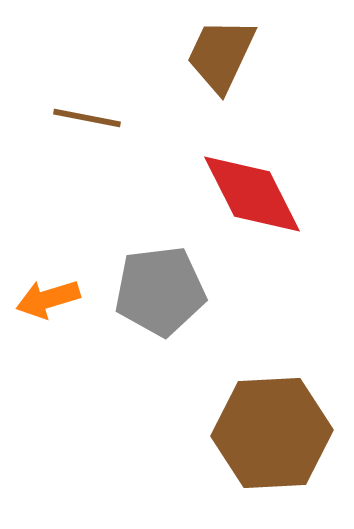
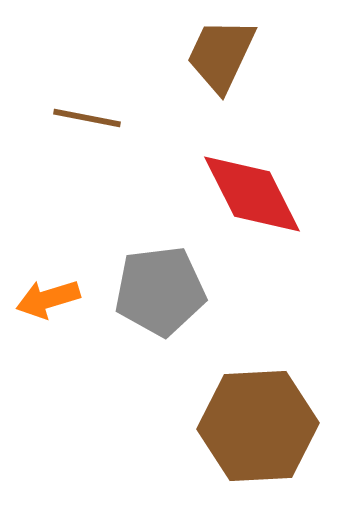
brown hexagon: moved 14 px left, 7 px up
